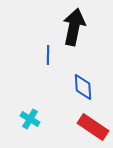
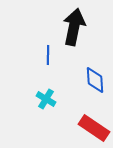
blue diamond: moved 12 px right, 7 px up
cyan cross: moved 16 px right, 20 px up
red rectangle: moved 1 px right, 1 px down
